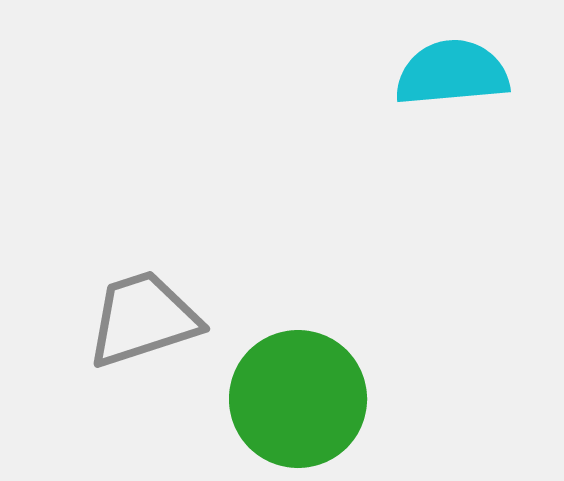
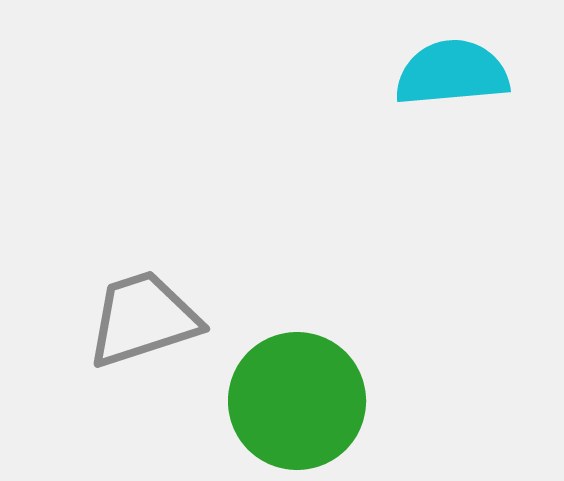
green circle: moved 1 px left, 2 px down
